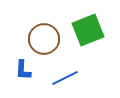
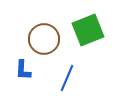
blue line: moved 2 px right; rotated 40 degrees counterclockwise
